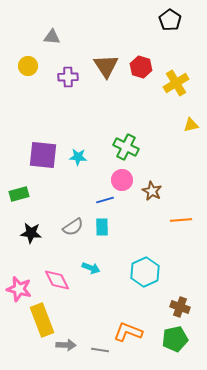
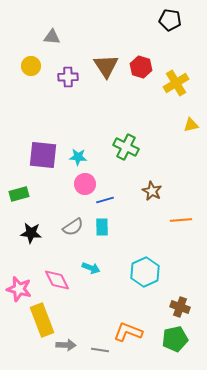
black pentagon: rotated 25 degrees counterclockwise
yellow circle: moved 3 px right
pink circle: moved 37 px left, 4 px down
